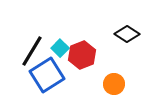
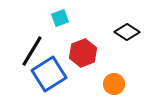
black diamond: moved 2 px up
cyan square: moved 30 px up; rotated 24 degrees clockwise
red hexagon: moved 1 px right, 2 px up
blue square: moved 2 px right, 1 px up
